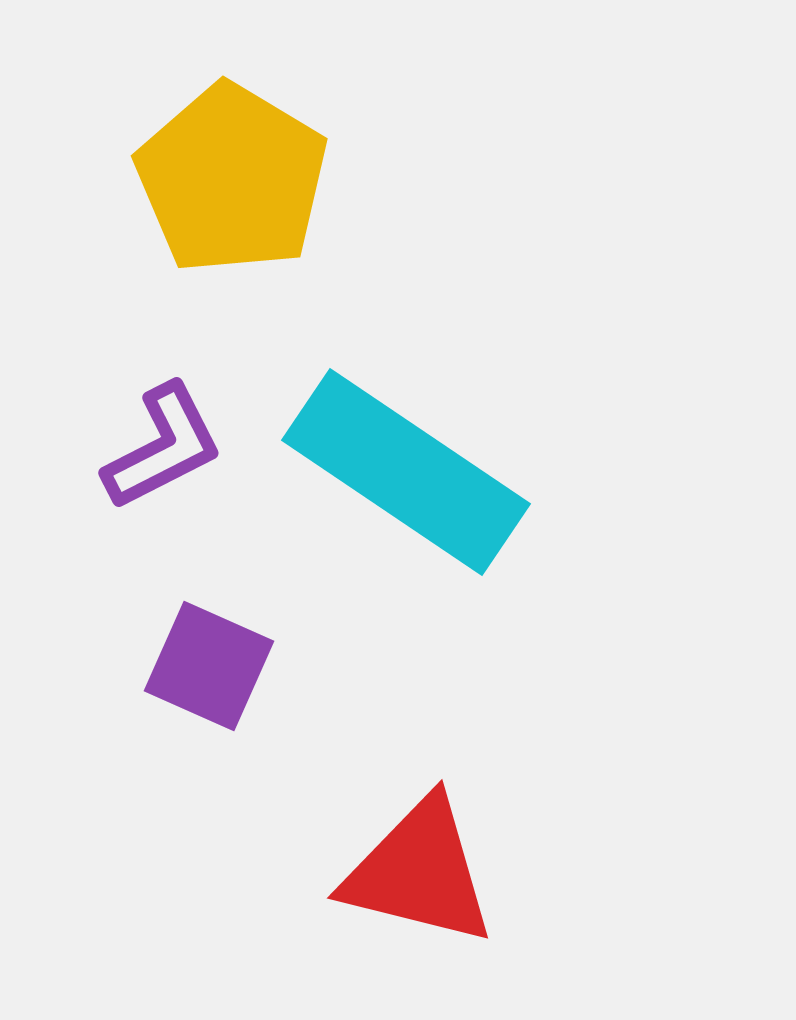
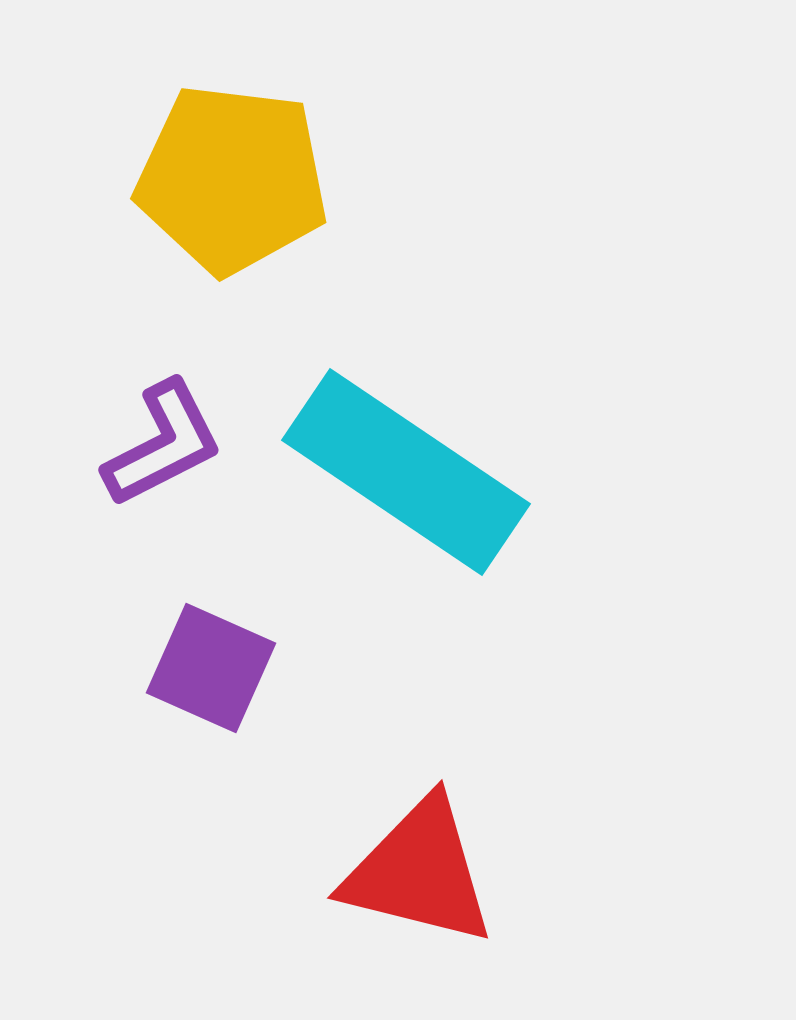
yellow pentagon: rotated 24 degrees counterclockwise
purple L-shape: moved 3 px up
purple square: moved 2 px right, 2 px down
